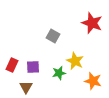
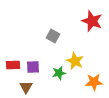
red star: moved 2 px up
red rectangle: moved 1 px right; rotated 64 degrees clockwise
orange star: moved 1 px right, 1 px down; rotated 18 degrees counterclockwise
